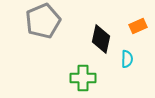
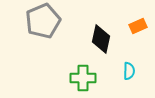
cyan semicircle: moved 2 px right, 12 px down
